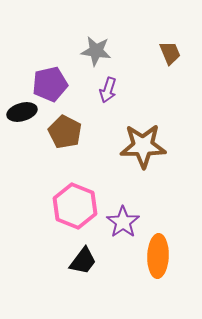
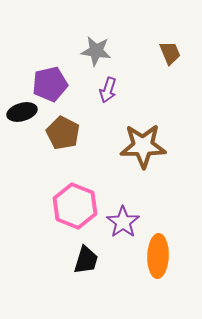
brown pentagon: moved 2 px left, 1 px down
black trapezoid: moved 3 px right, 1 px up; rotated 20 degrees counterclockwise
